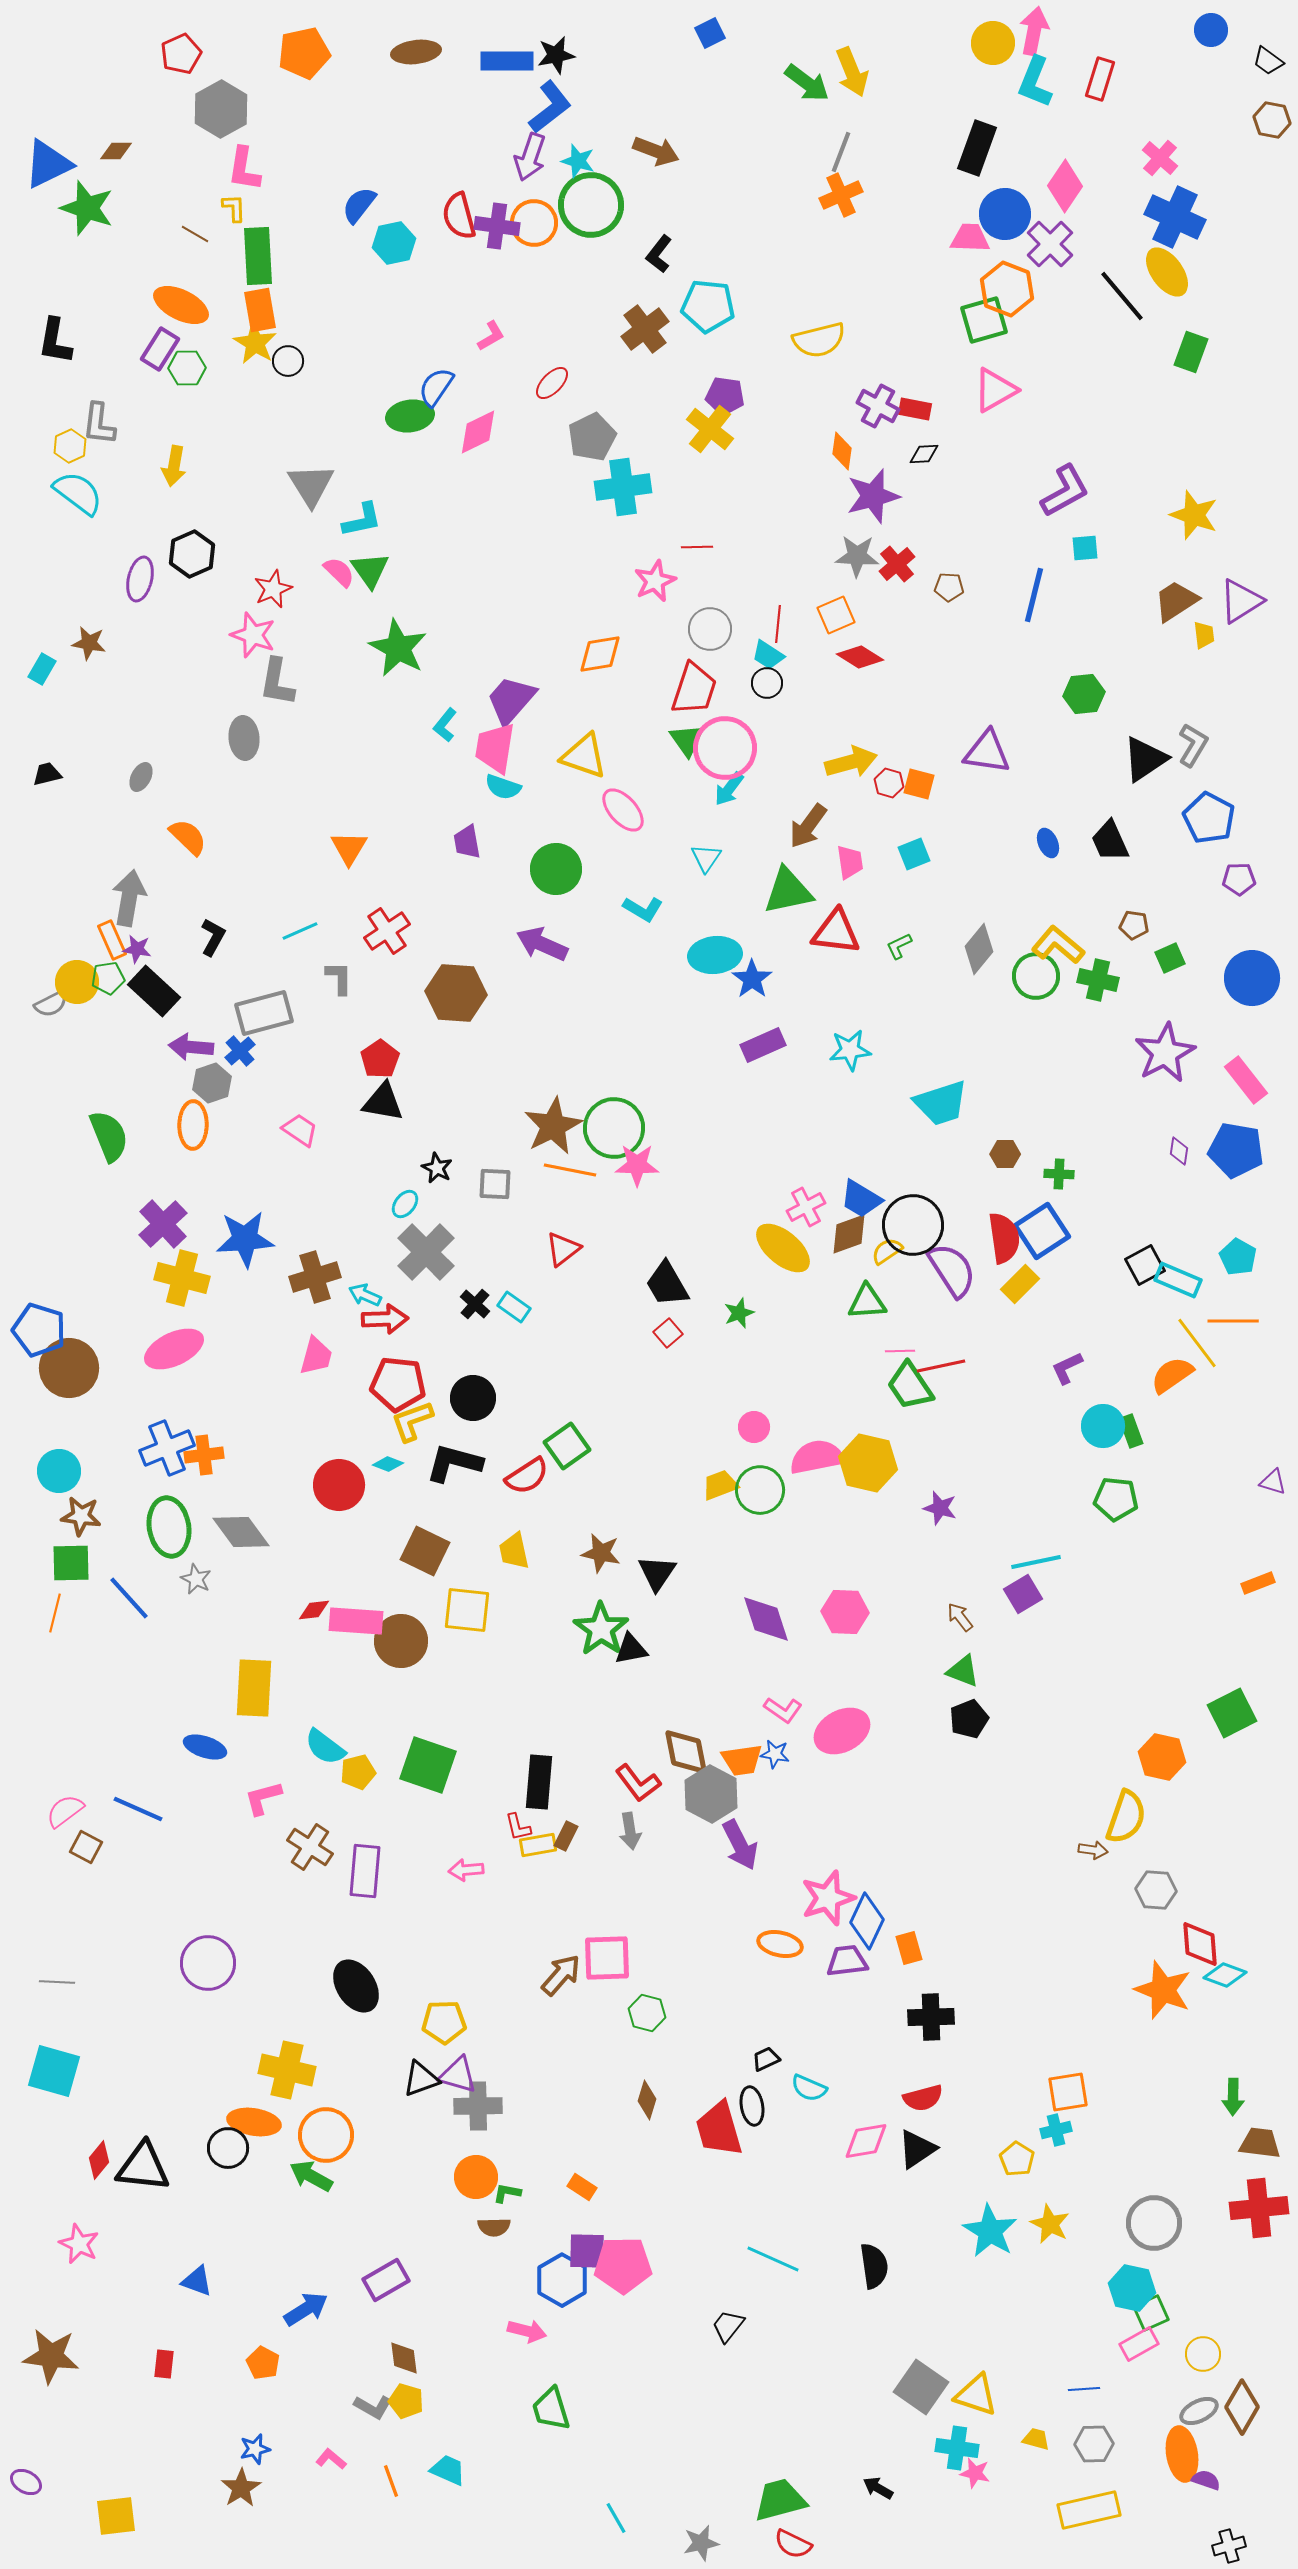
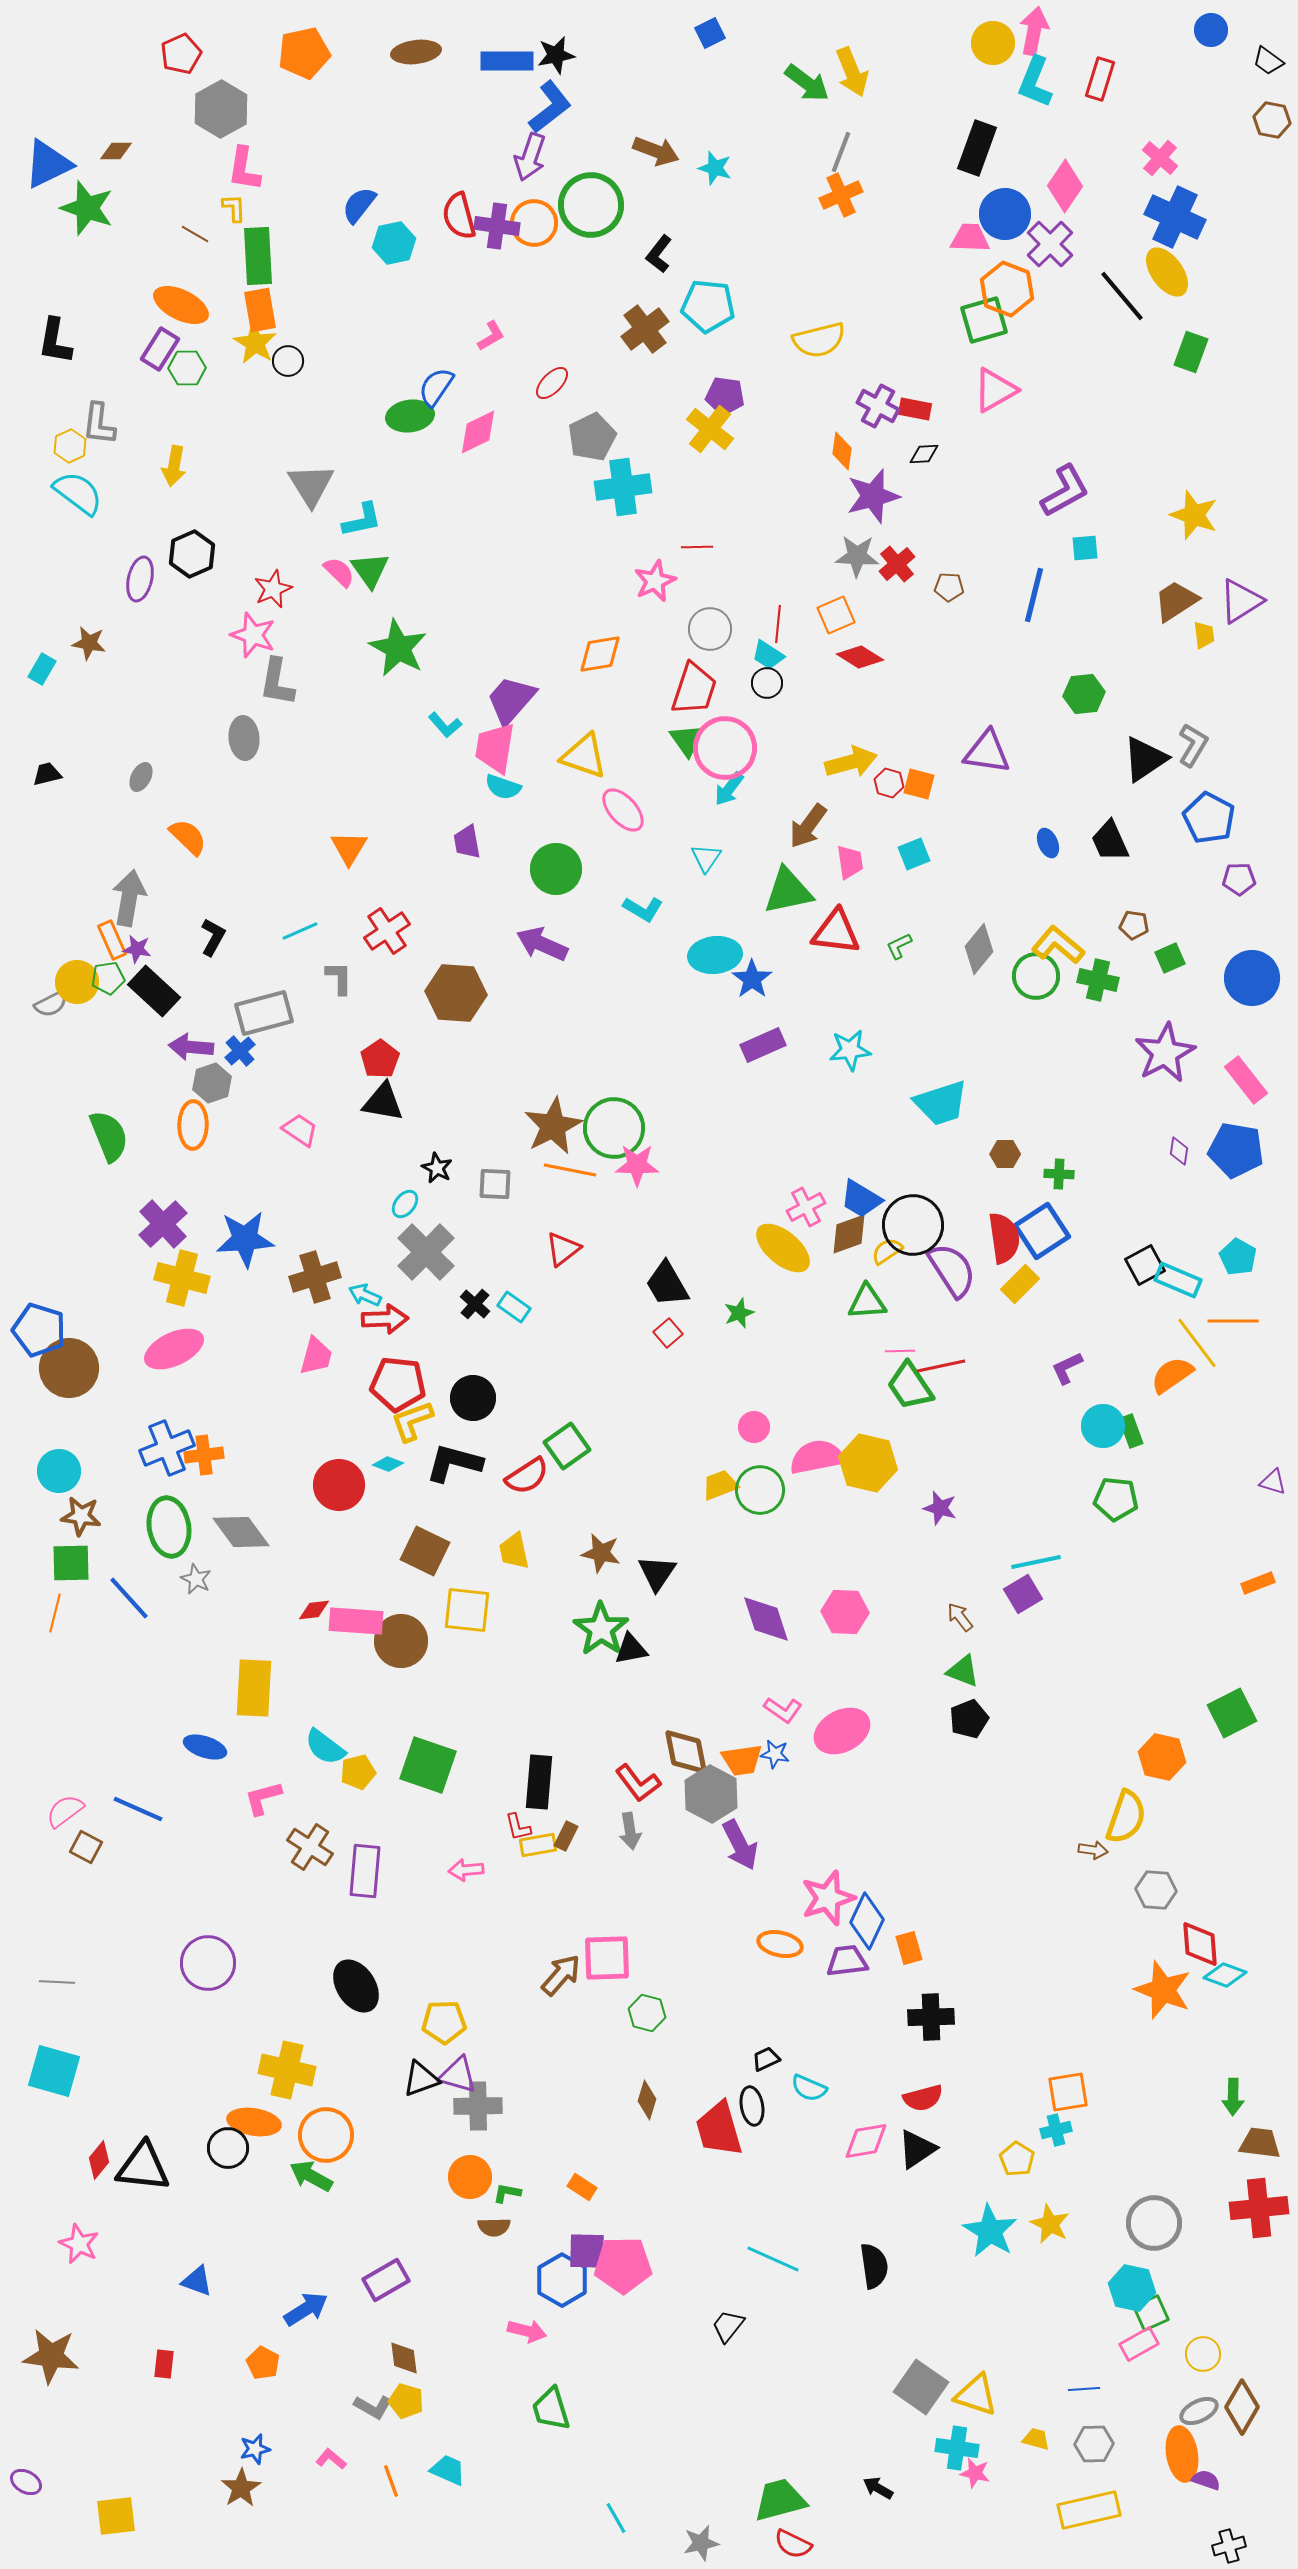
cyan star at (578, 161): moved 137 px right, 7 px down
cyan L-shape at (445, 725): rotated 80 degrees counterclockwise
orange circle at (476, 2177): moved 6 px left
